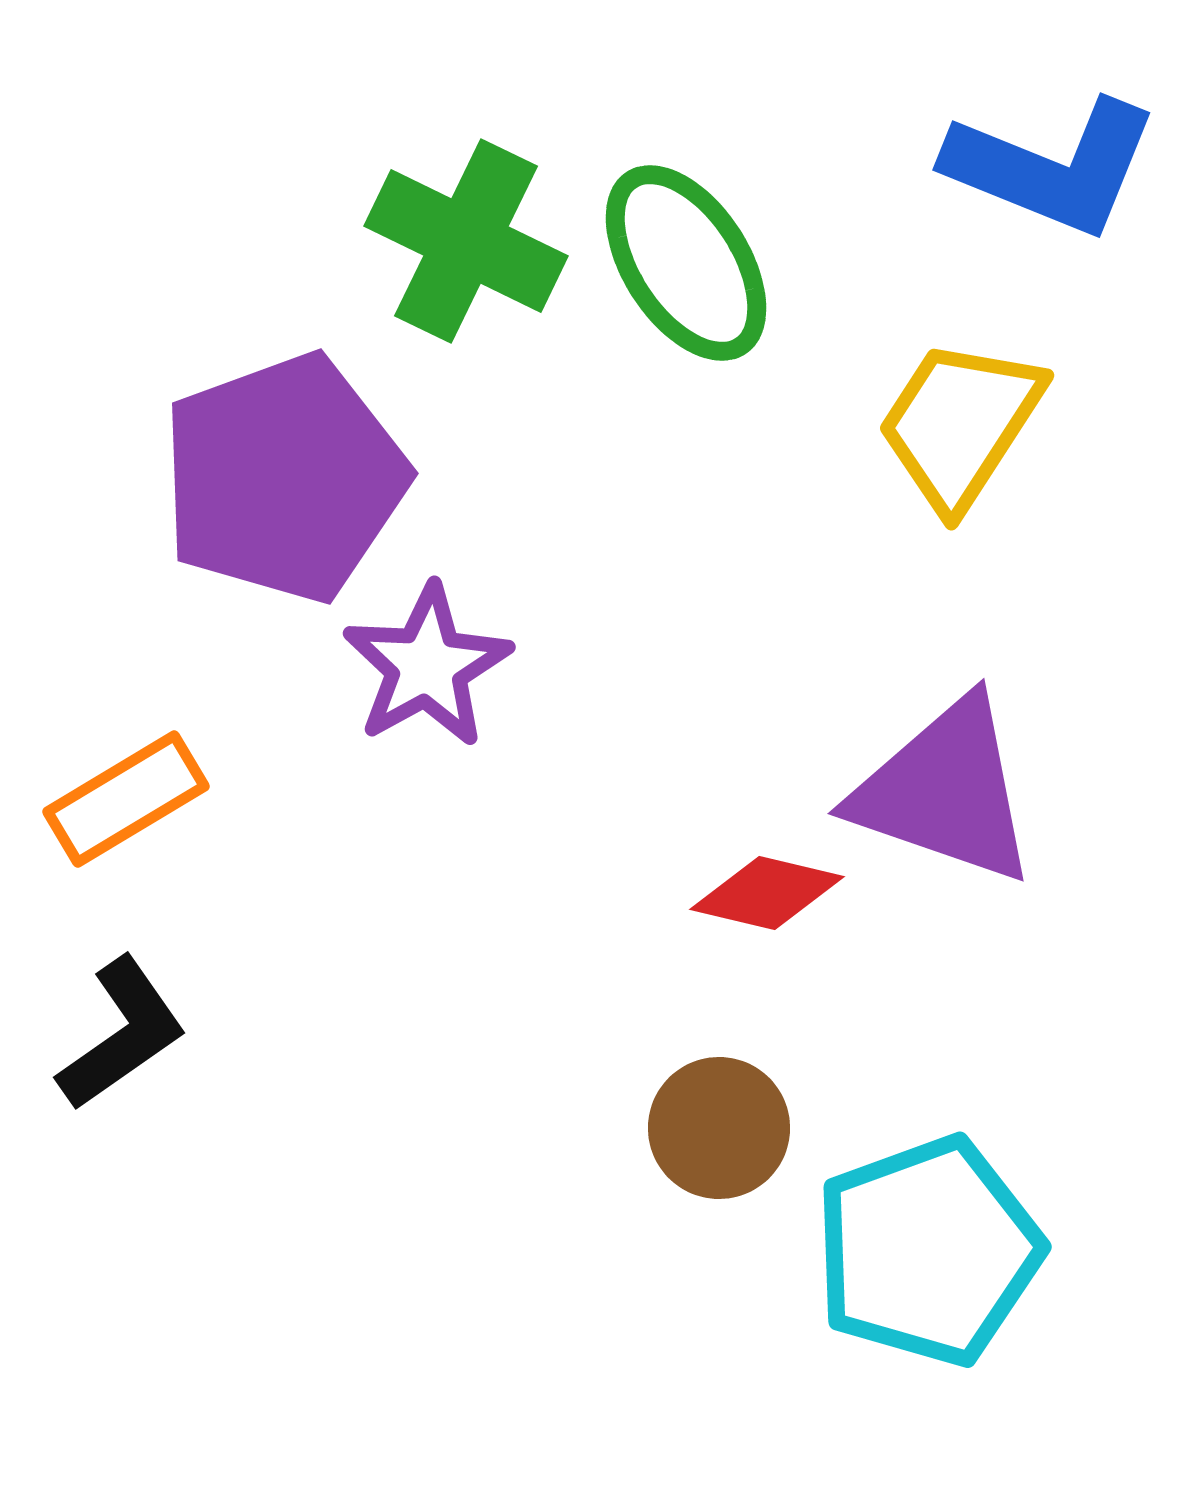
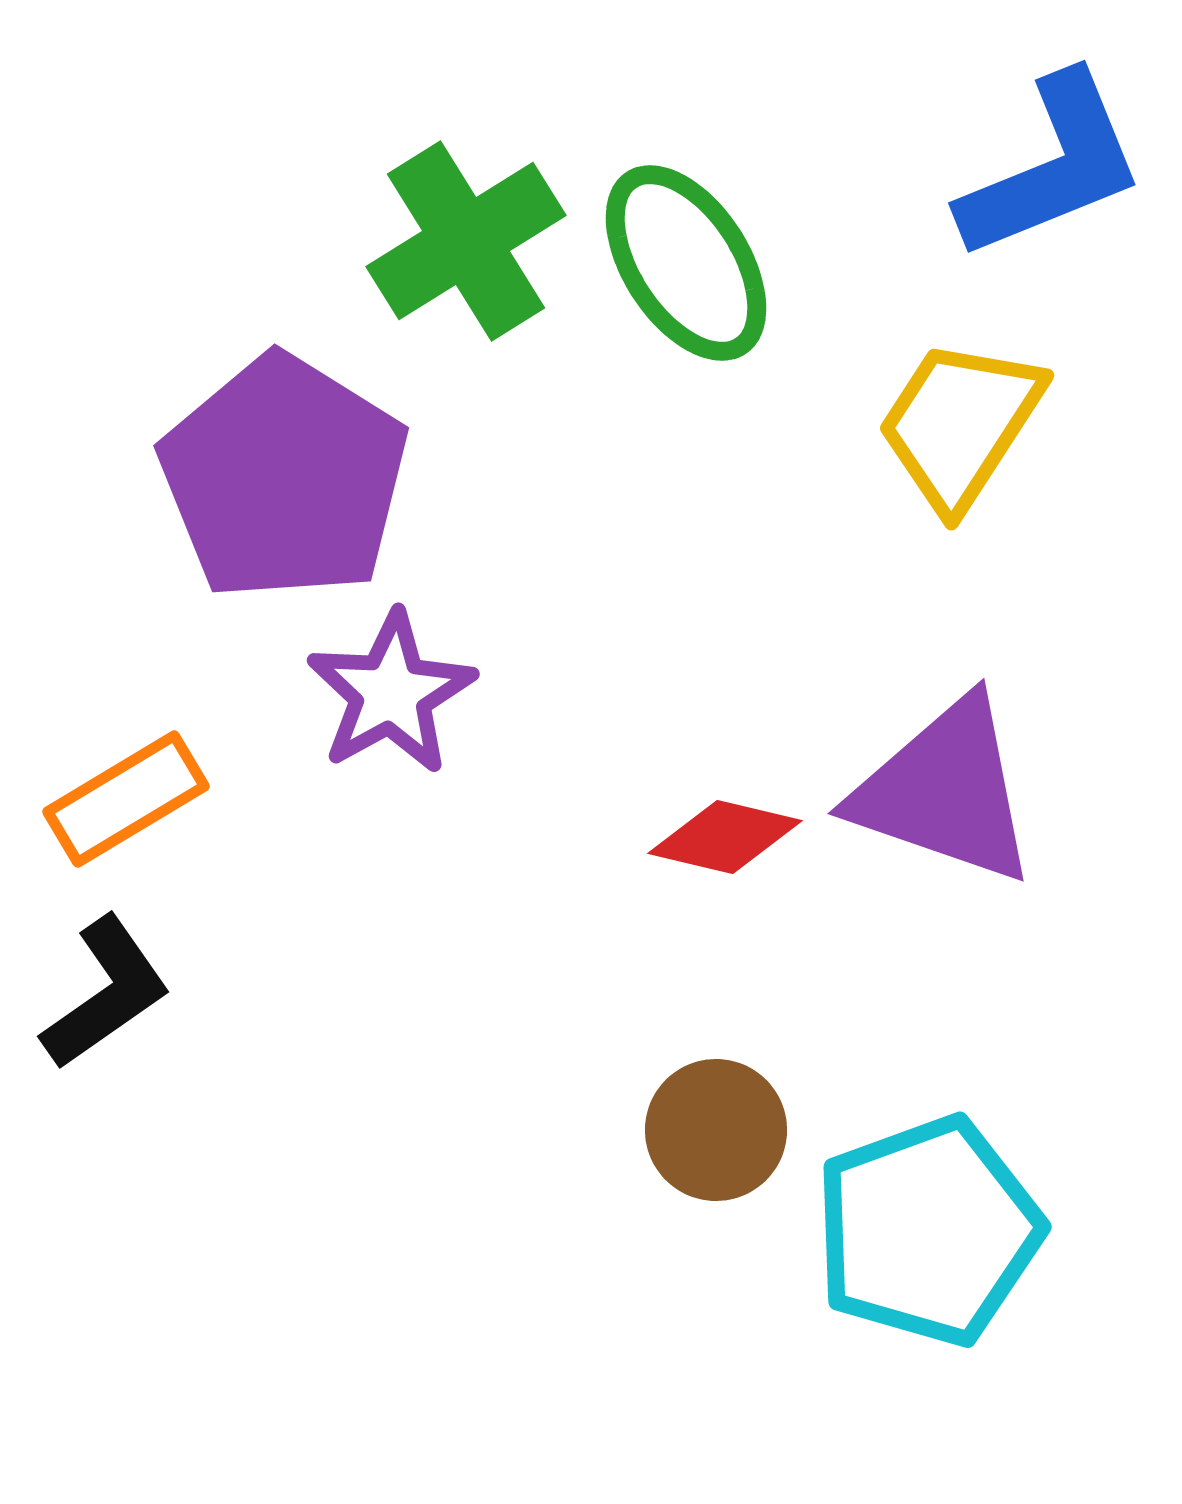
blue L-shape: rotated 44 degrees counterclockwise
green cross: rotated 32 degrees clockwise
purple pentagon: rotated 20 degrees counterclockwise
purple star: moved 36 px left, 27 px down
red diamond: moved 42 px left, 56 px up
black L-shape: moved 16 px left, 41 px up
brown circle: moved 3 px left, 2 px down
cyan pentagon: moved 20 px up
